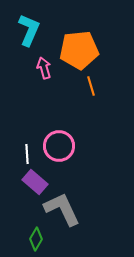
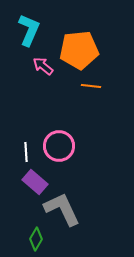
pink arrow: moved 1 px left, 2 px up; rotated 35 degrees counterclockwise
orange line: rotated 66 degrees counterclockwise
white line: moved 1 px left, 2 px up
